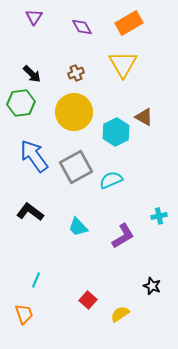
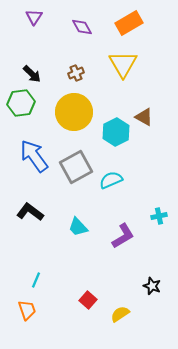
orange trapezoid: moved 3 px right, 4 px up
